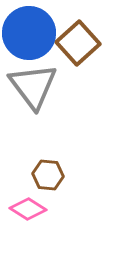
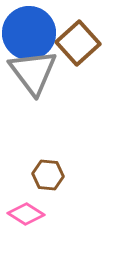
gray triangle: moved 14 px up
pink diamond: moved 2 px left, 5 px down
